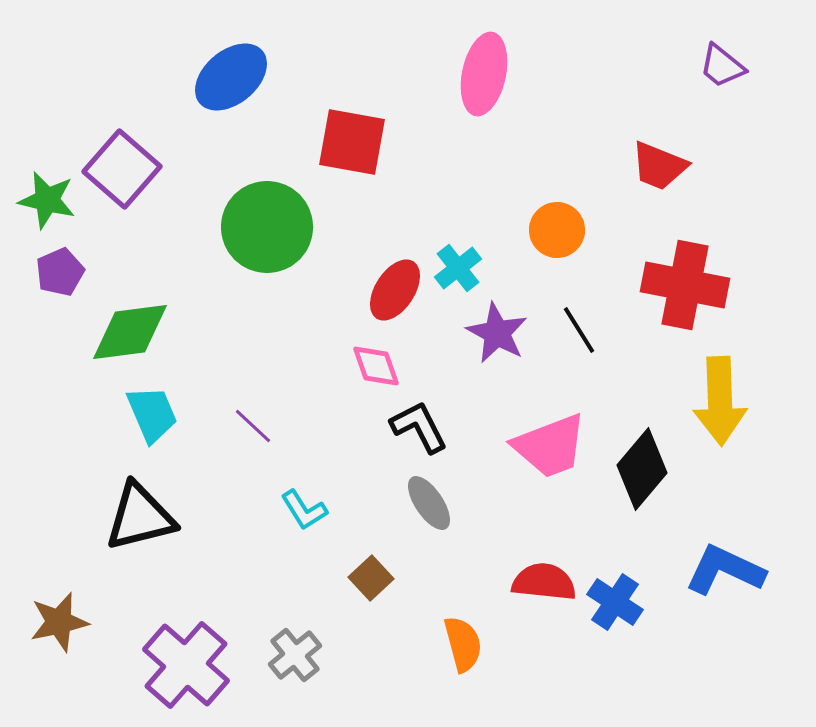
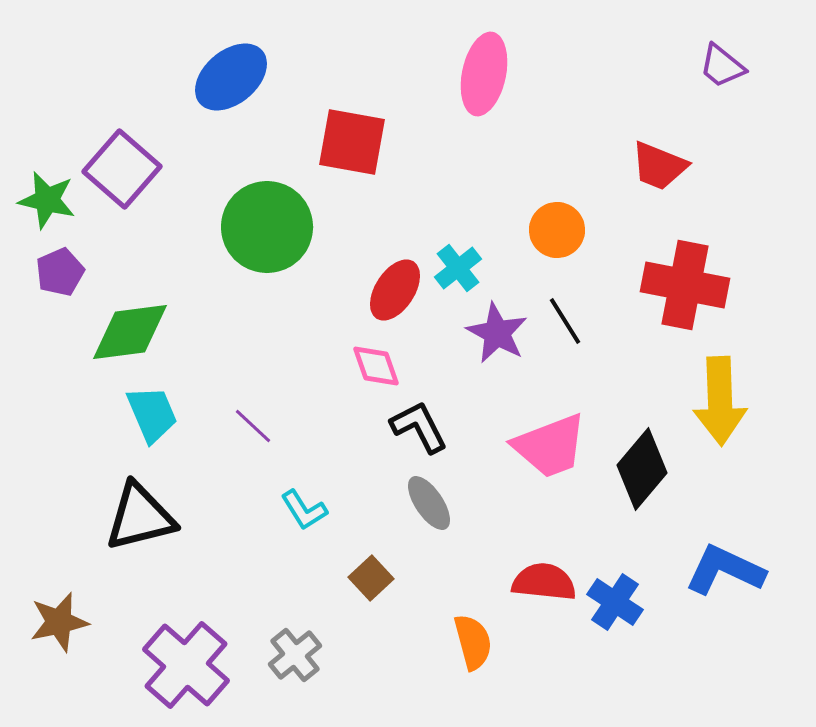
black line: moved 14 px left, 9 px up
orange semicircle: moved 10 px right, 2 px up
